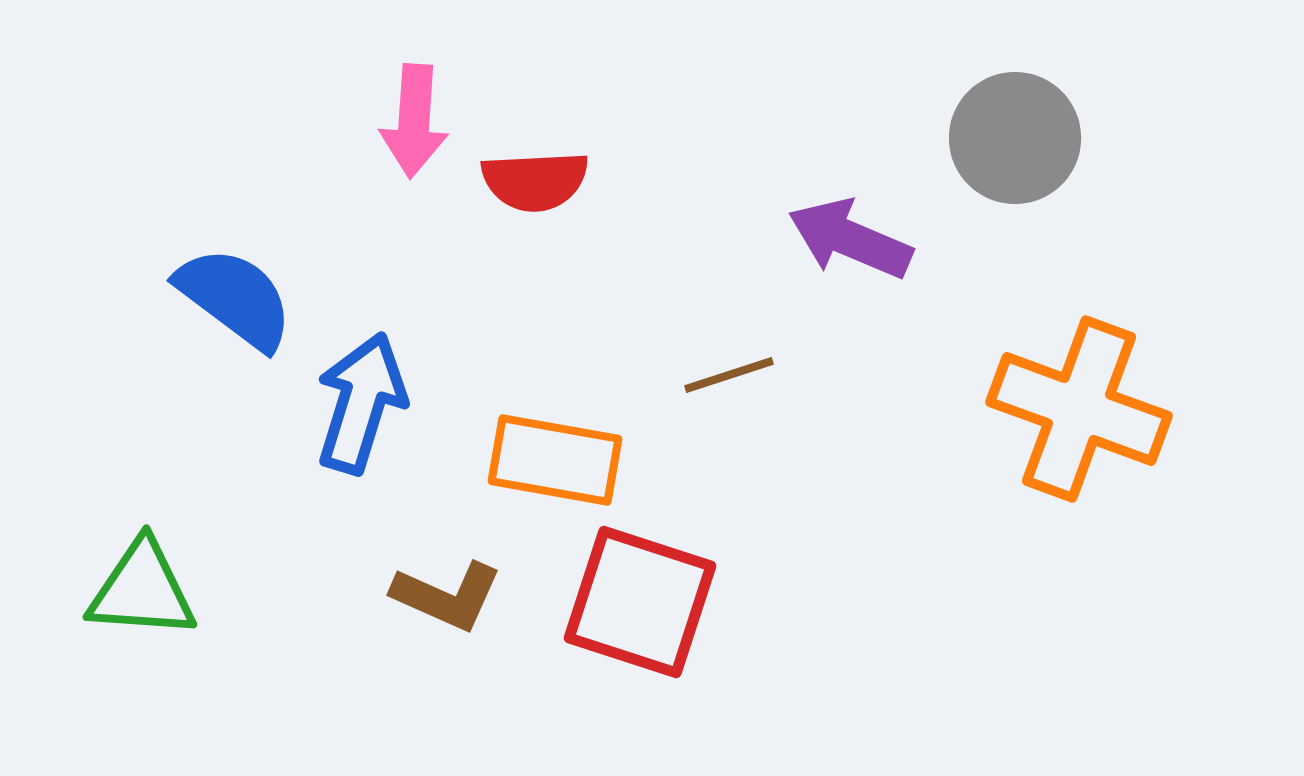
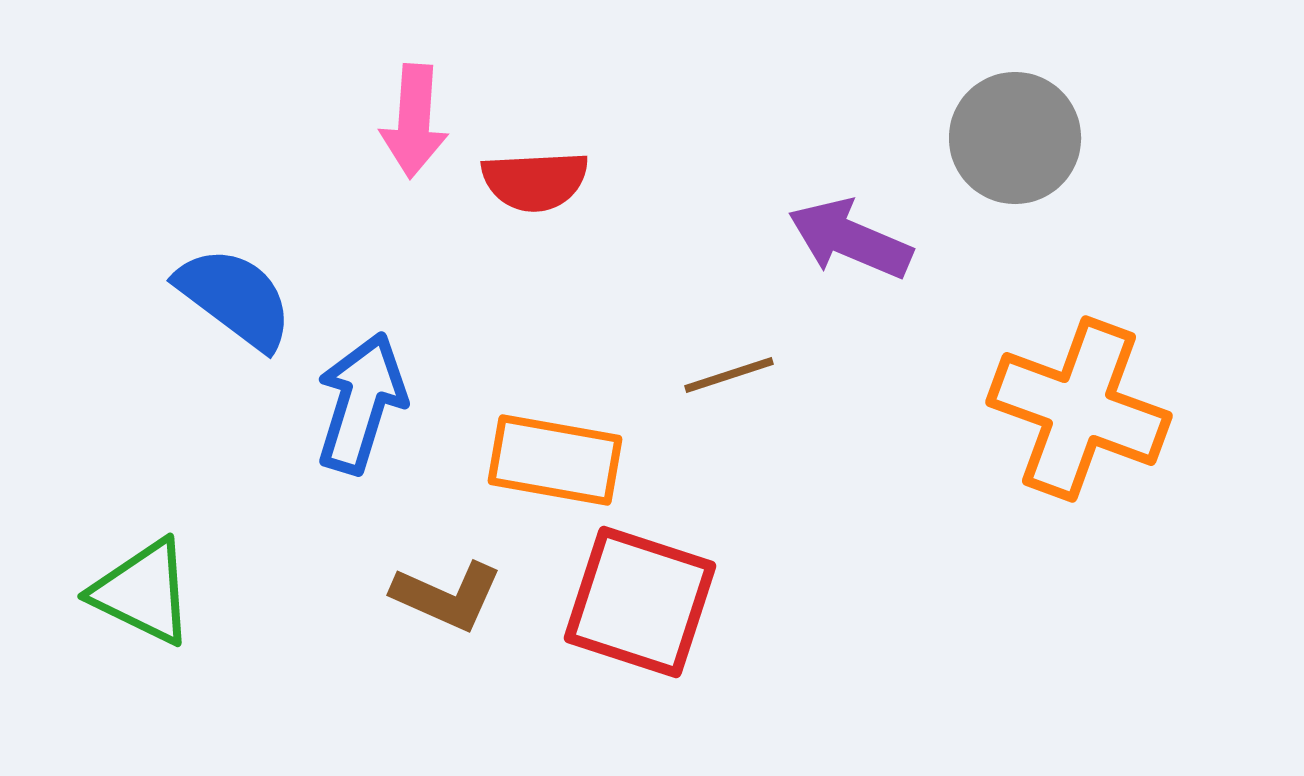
green triangle: moved 1 px right, 2 px down; rotated 22 degrees clockwise
